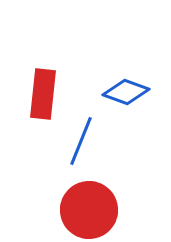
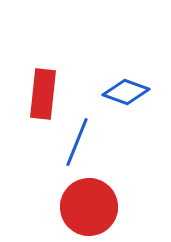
blue line: moved 4 px left, 1 px down
red circle: moved 3 px up
